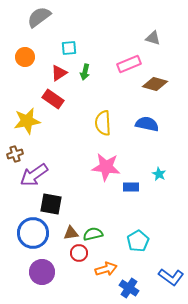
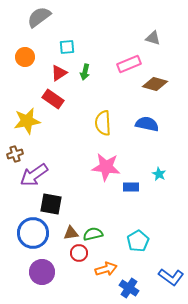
cyan square: moved 2 px left, 1 px up
